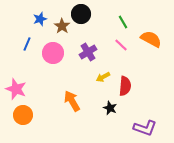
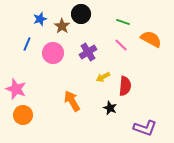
green line: rotated 40 degrees counterclockwise
